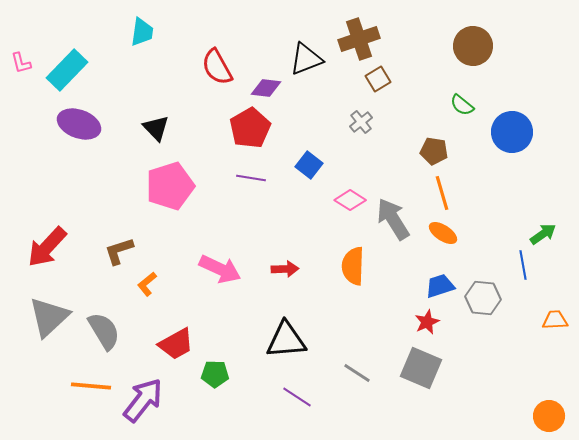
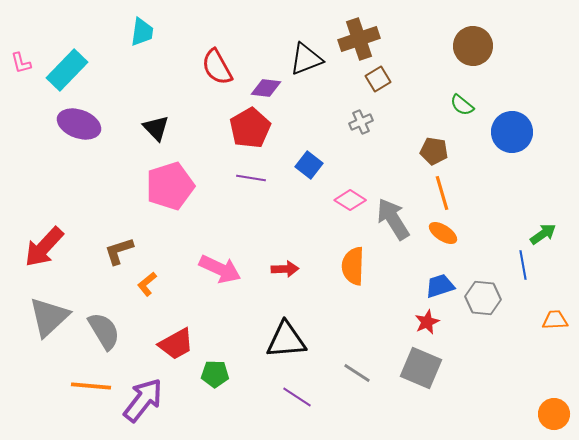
gray cross at (361, 122): rotated 15 degrees clockwise
red arrow at (47, 247): moved 3 px left
orange circle at (549, 416): moved 5 px right, 2 px up
